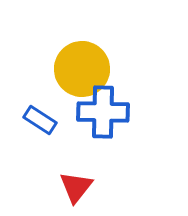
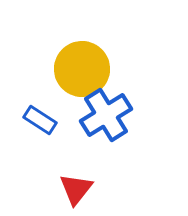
blue cross: moved 3 px right, 3 px down; rotated 33 degrees counterclockwise
red triangle: moved 2 px down
